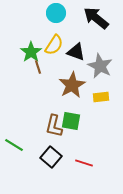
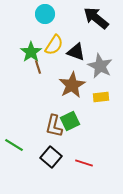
cyan circle: moved 11 px left, 1 px down
green square: moved 1 px left; rotated 36 degrees counterclockwise
